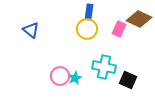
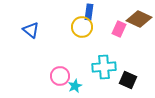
yellow circle: moved 5 px left, 2 px up
cyan cross: rotated 15 degrees counterclockwise
cyan star: moved 8 px down
